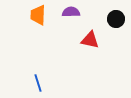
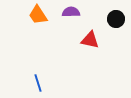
orange trapezoid: rotated 35 degrees counterclockwise
